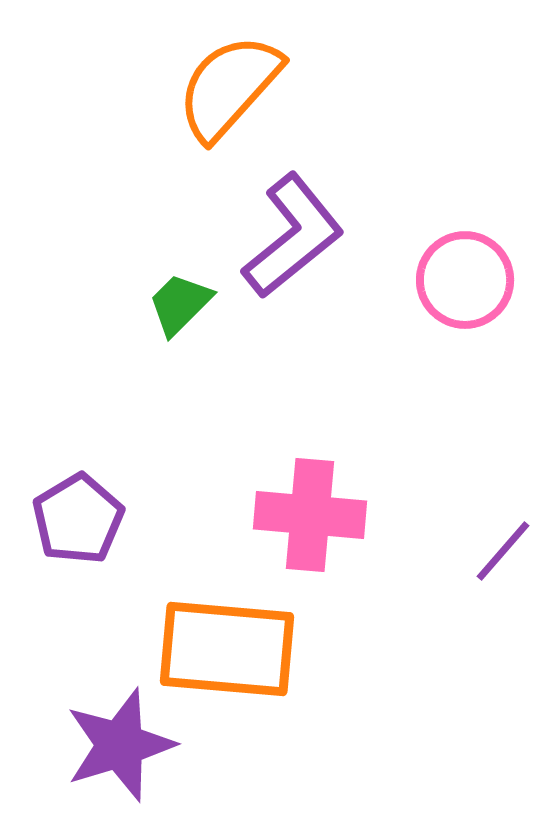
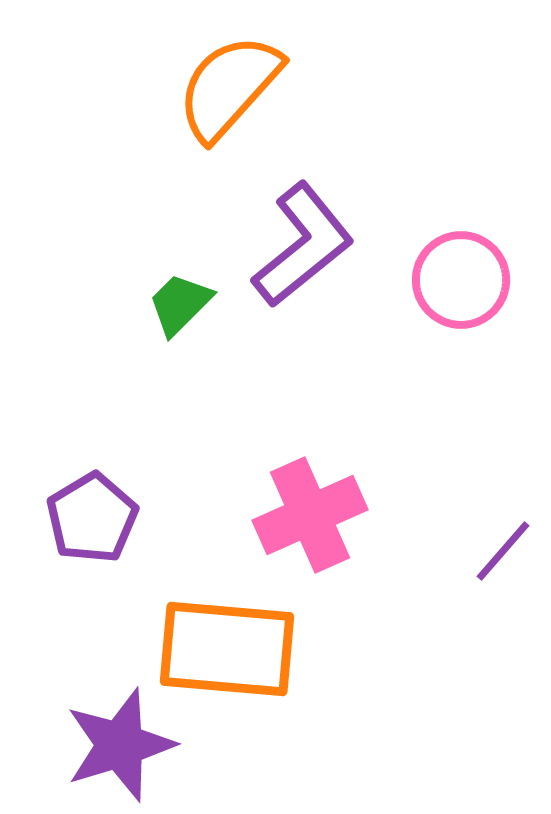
purple L-shape: moved 10 px right, 9 px down
pink circle: moved 4 px left
pink cross: rotated 29 degrees counterclockwise
purple pentagon: moved 14 px right, 1 px up
